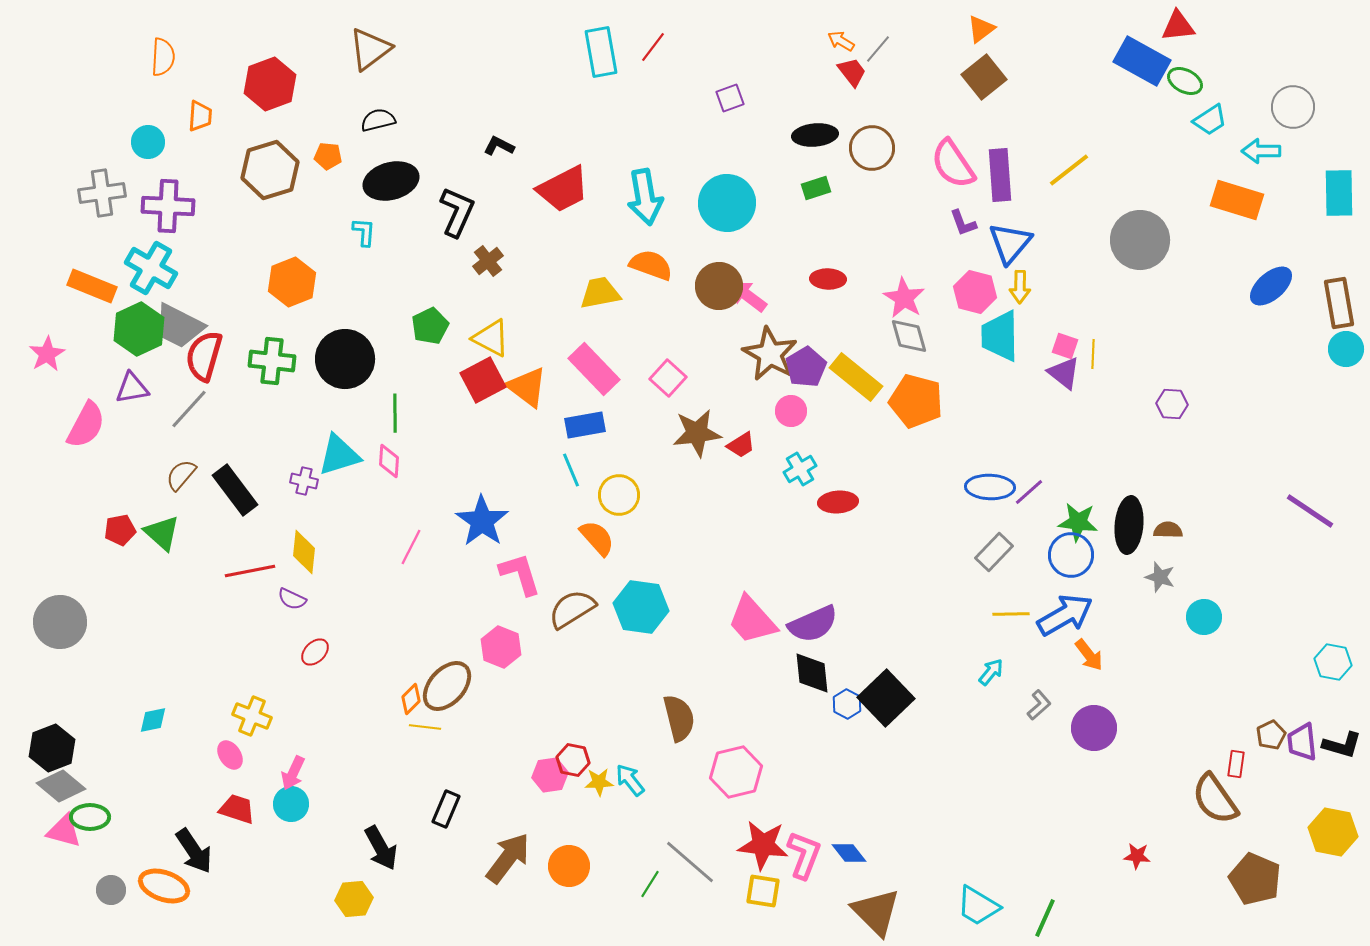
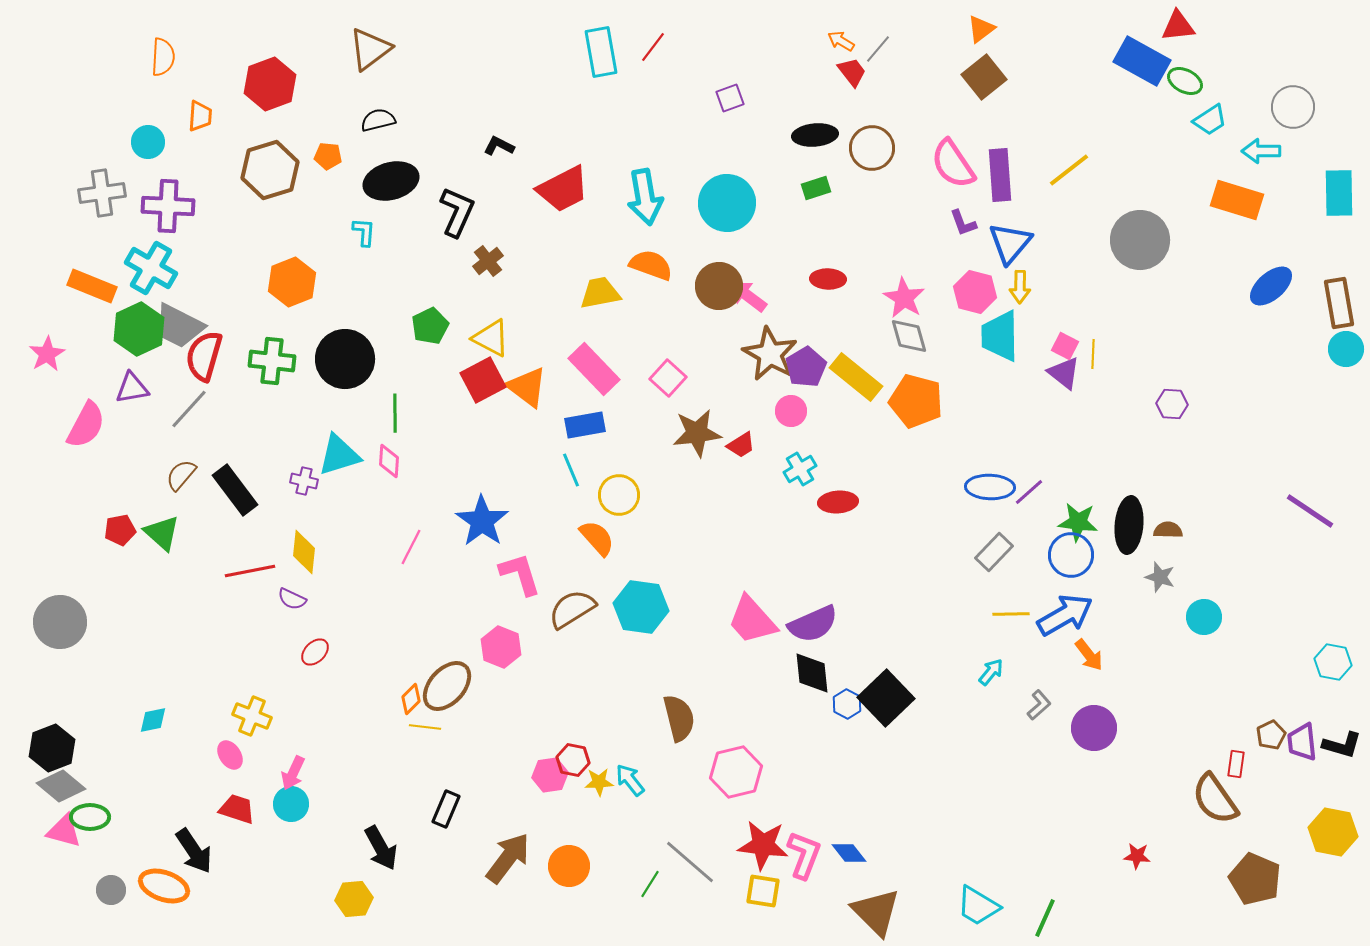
pink square at (1065, 346): rotated 8 degrees clockwise
